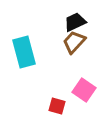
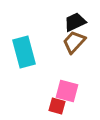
pink square: moved 17 px left, 1 px down; rotated 20 degrees counterclockwise
